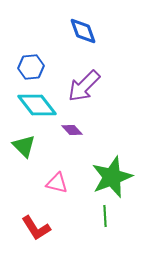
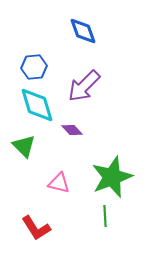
blue hexagon: moved 3 px right
cyan diamond: rotated 21 degrees clockwise
pink triangle: moved 2 px right
